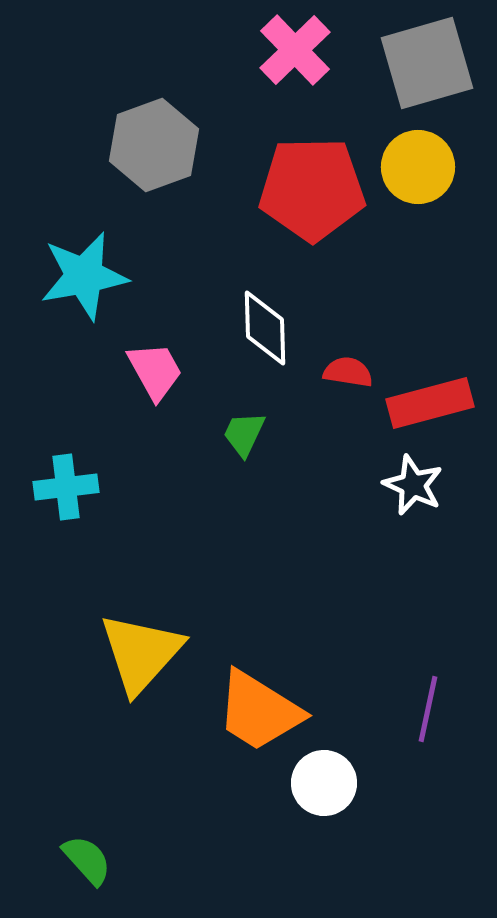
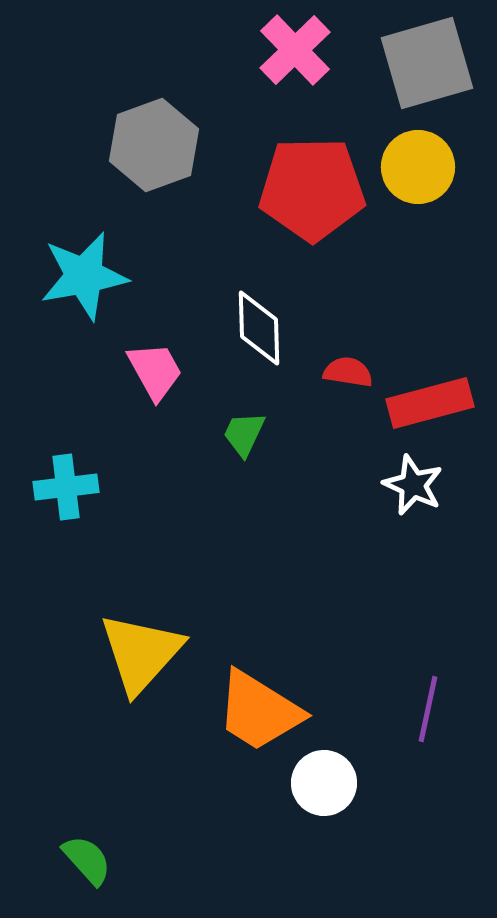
white diamond: moved 6 px left
